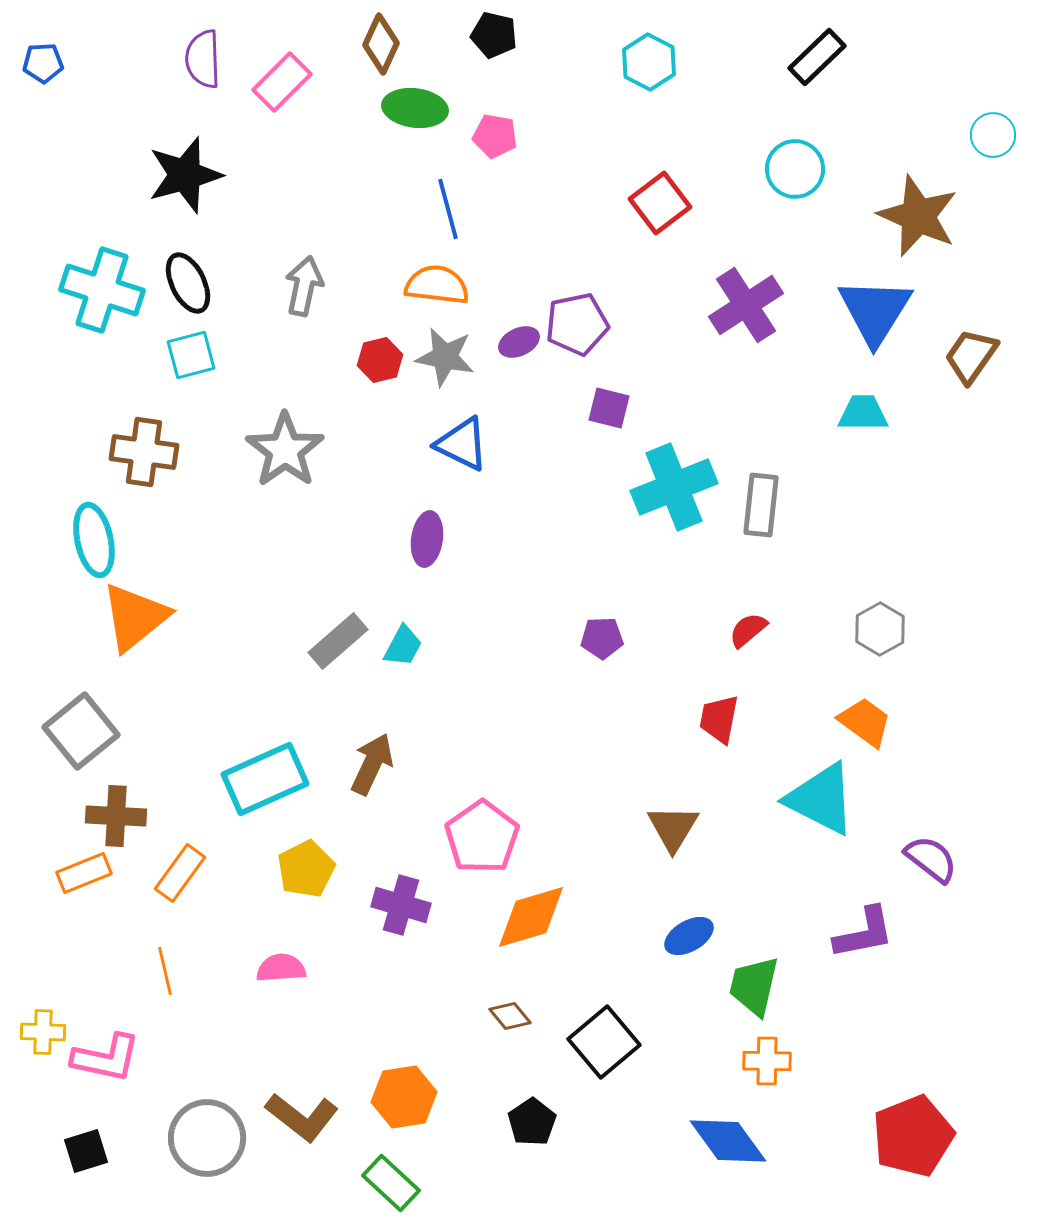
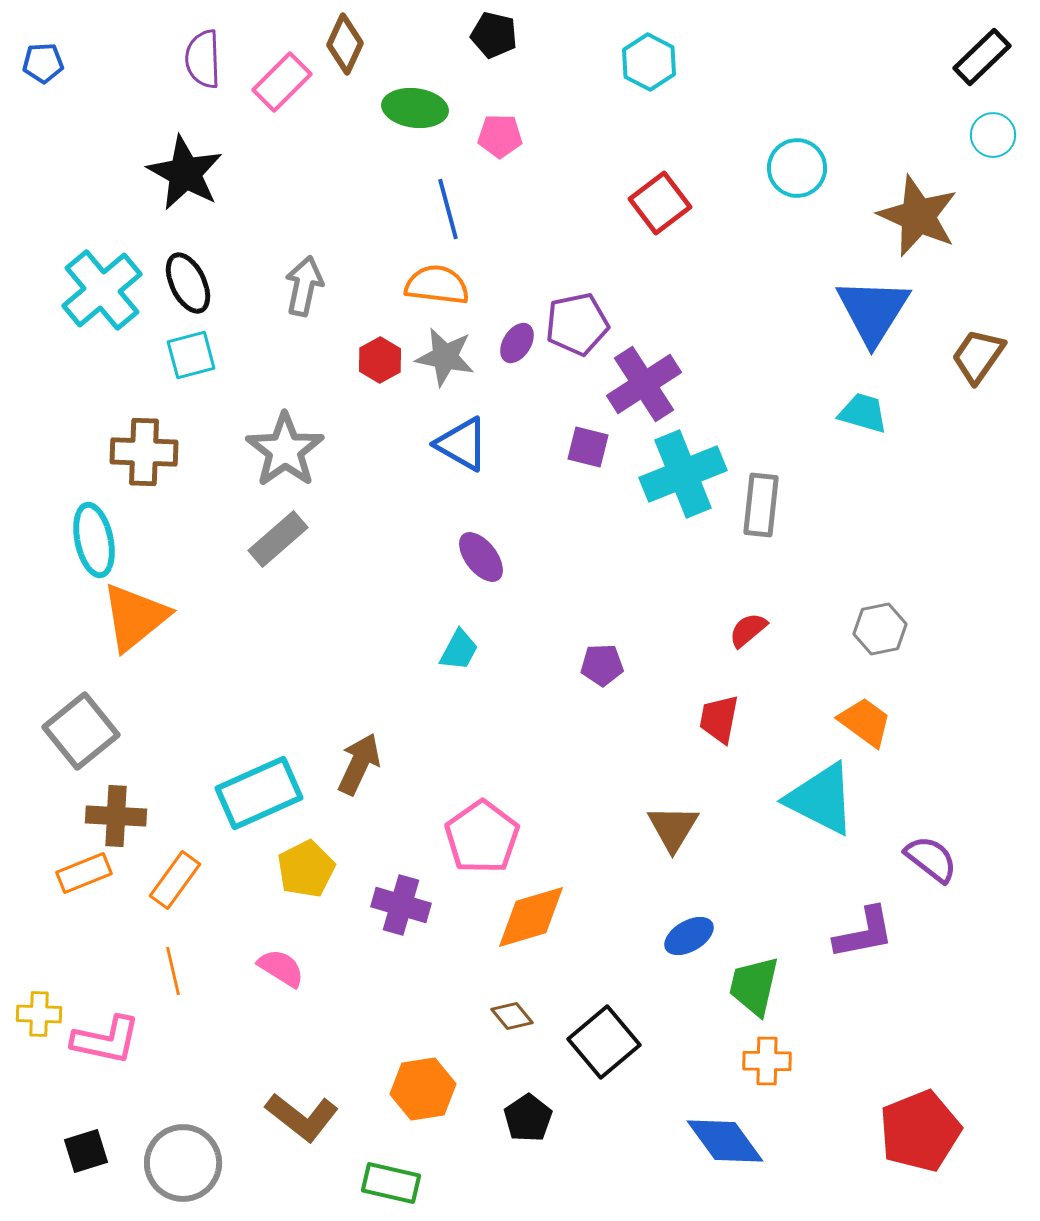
brown diamond at (381, 44): moved 36 px left
black rectangle at (817, 57): moved 165 px right
pink pentagon at (495, 136): moved 5 px right; rotated 9 degrees counterclockwise
cyan circle at (795, 169): moved 2 px right, 1 px up
black star at (185, 175): moved 2 px up; rotated 28 degrees counterclockwise
cyan cross at (102, 290): rotated 32 degrees clockwise
purple cross at (746, 305): moved 102 px left, 79 px down
blue triangle at (875, 311): moved 2 px left
purple ellipse at (519, 342): moved 2 px left, 1 px down; rotated 33 degrees counterclockwise
brown trapezoid at (971, 356): moved 7 px right
red hexagon at (380, 360): rotated 15 degrees counterclockwise
purple square at (609, 408): moved 21 px left, 39 px down
cyan trapezoid at (863, 413): rotated 16 degrees clockwise
blue triangle at (462, 444): rotated 4 degrees clockwise
brown cross at (144, 452): rotated 6 degrees counterclockwise
cyan cross at (674, 487): moved 9 px right, 13 px up
purple ellipse at (427, 539): moved 54 px right, 18 px down; rotated 46 degrees counterclockwise
gray hexagon at (880, 629): rotated 18 degrees clockwise
purple pentagon at (602, 638): moved 27 px down
gray rectangle at (338, 641): moved 60 px left, 102 px up
cyan trapezoid at (403, 646): moved 56 px right, 4 px down
brown arrow at (372, 764): moved 13 px left
cyan rectangle at (265, 779): moved 6 px left, 14 px down
orange rectangle at (180, 873): moved 5 px left, 7 px down
pink semicircle at (281, 968): rotated 36 degrees clockwise
orange line at (165, 971): moved 8 px right
brown diamond at (510, 1016): moved 2 px right
yellow cross at (43, 1032): moved 4 px left, 18 px up
pink L-shape at (106, 1058): moved 18 px up
orange hexagon at (404, 1097): moved 19 px right, 8 px up
black pentagon at (532, 1122): moved 4 px left, 4 px up
red pentagon at (913, 1136): moved 7 px right, 5 px up
gray circle at (207, 1138): moved 24 px left, 25 px down
blue diamond at (728, 1141): moved 3 px left
green rectangle at (391, 1183): rotated 30 degrees counterclockwise
